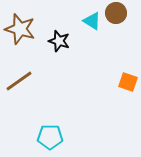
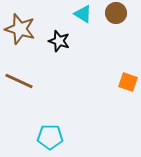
cyan triangle: moved 9 px left, 7 px up
brown line: rotated 60 degrees clockwise
